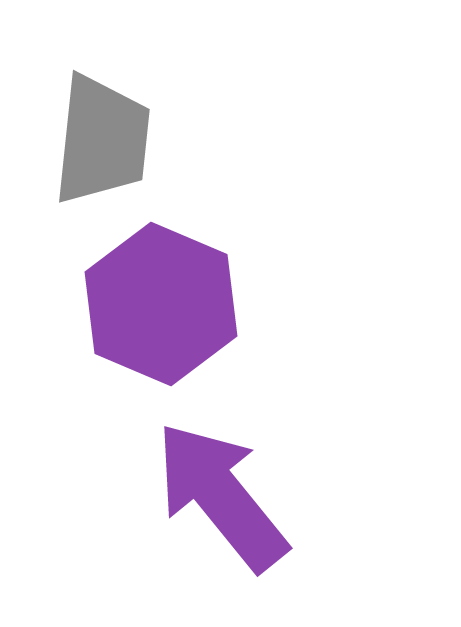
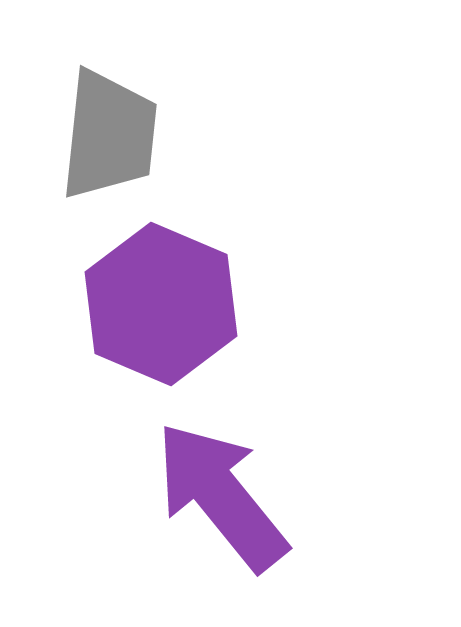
gray trapezoid: moved 7 px right, 5 px up
